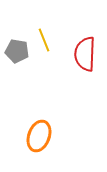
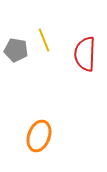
gray pentagon: moved 1 px left, 1 px up
